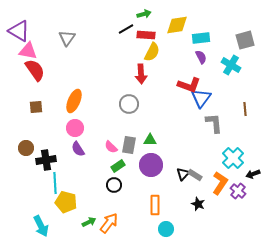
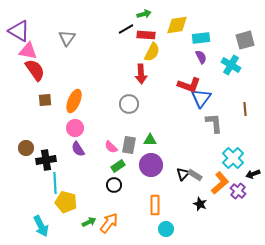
brown square at (36, 107): moved 9 px right, 7 px up
orange L-shape at (220, 183): rotated 15 degrees clockwise
black star at (198, 204): moved 2 px right
